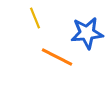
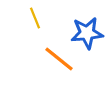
orange line: moved 2 px right, 2 px down; rotated 12 degrees clockwise
